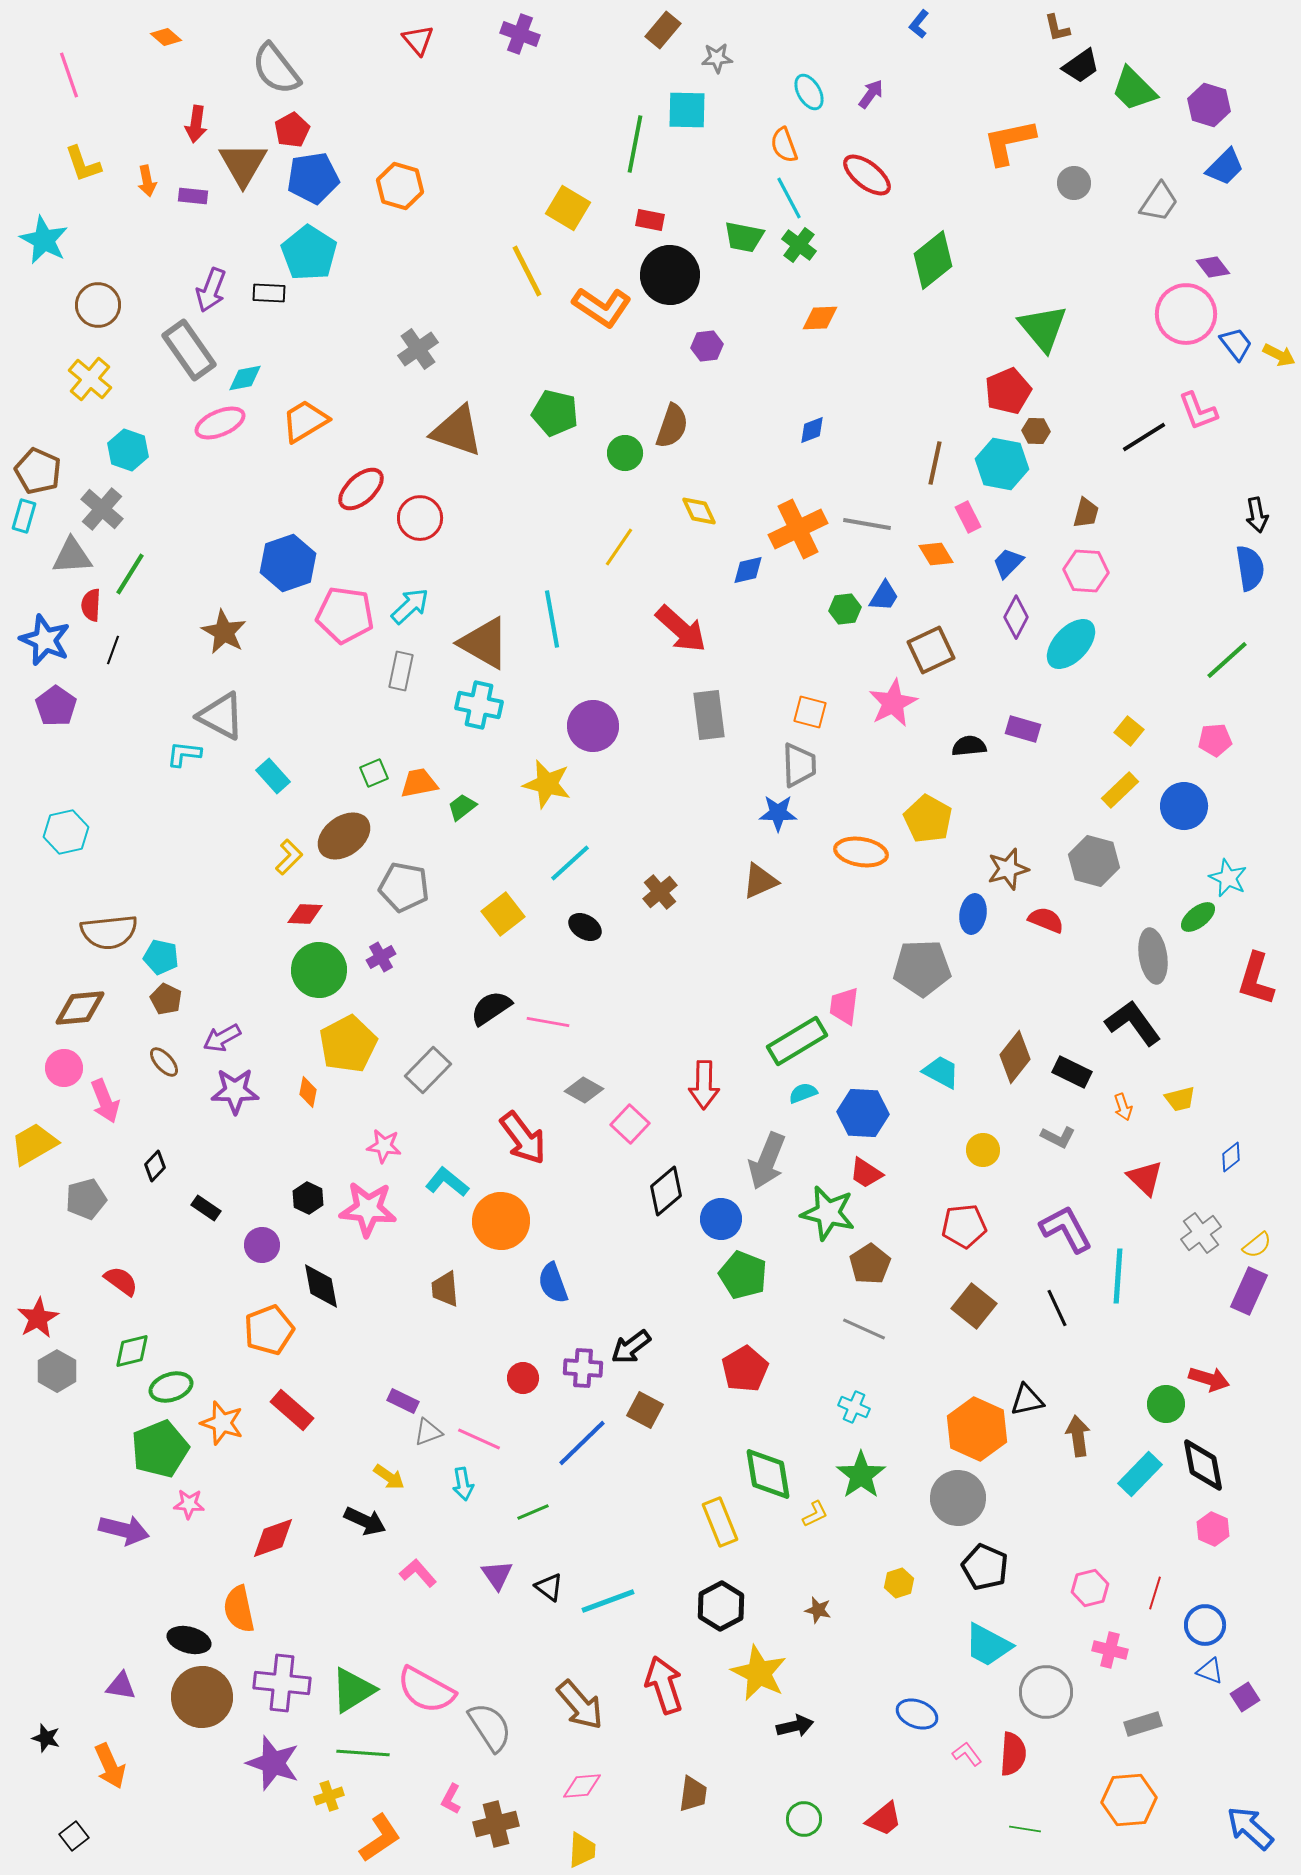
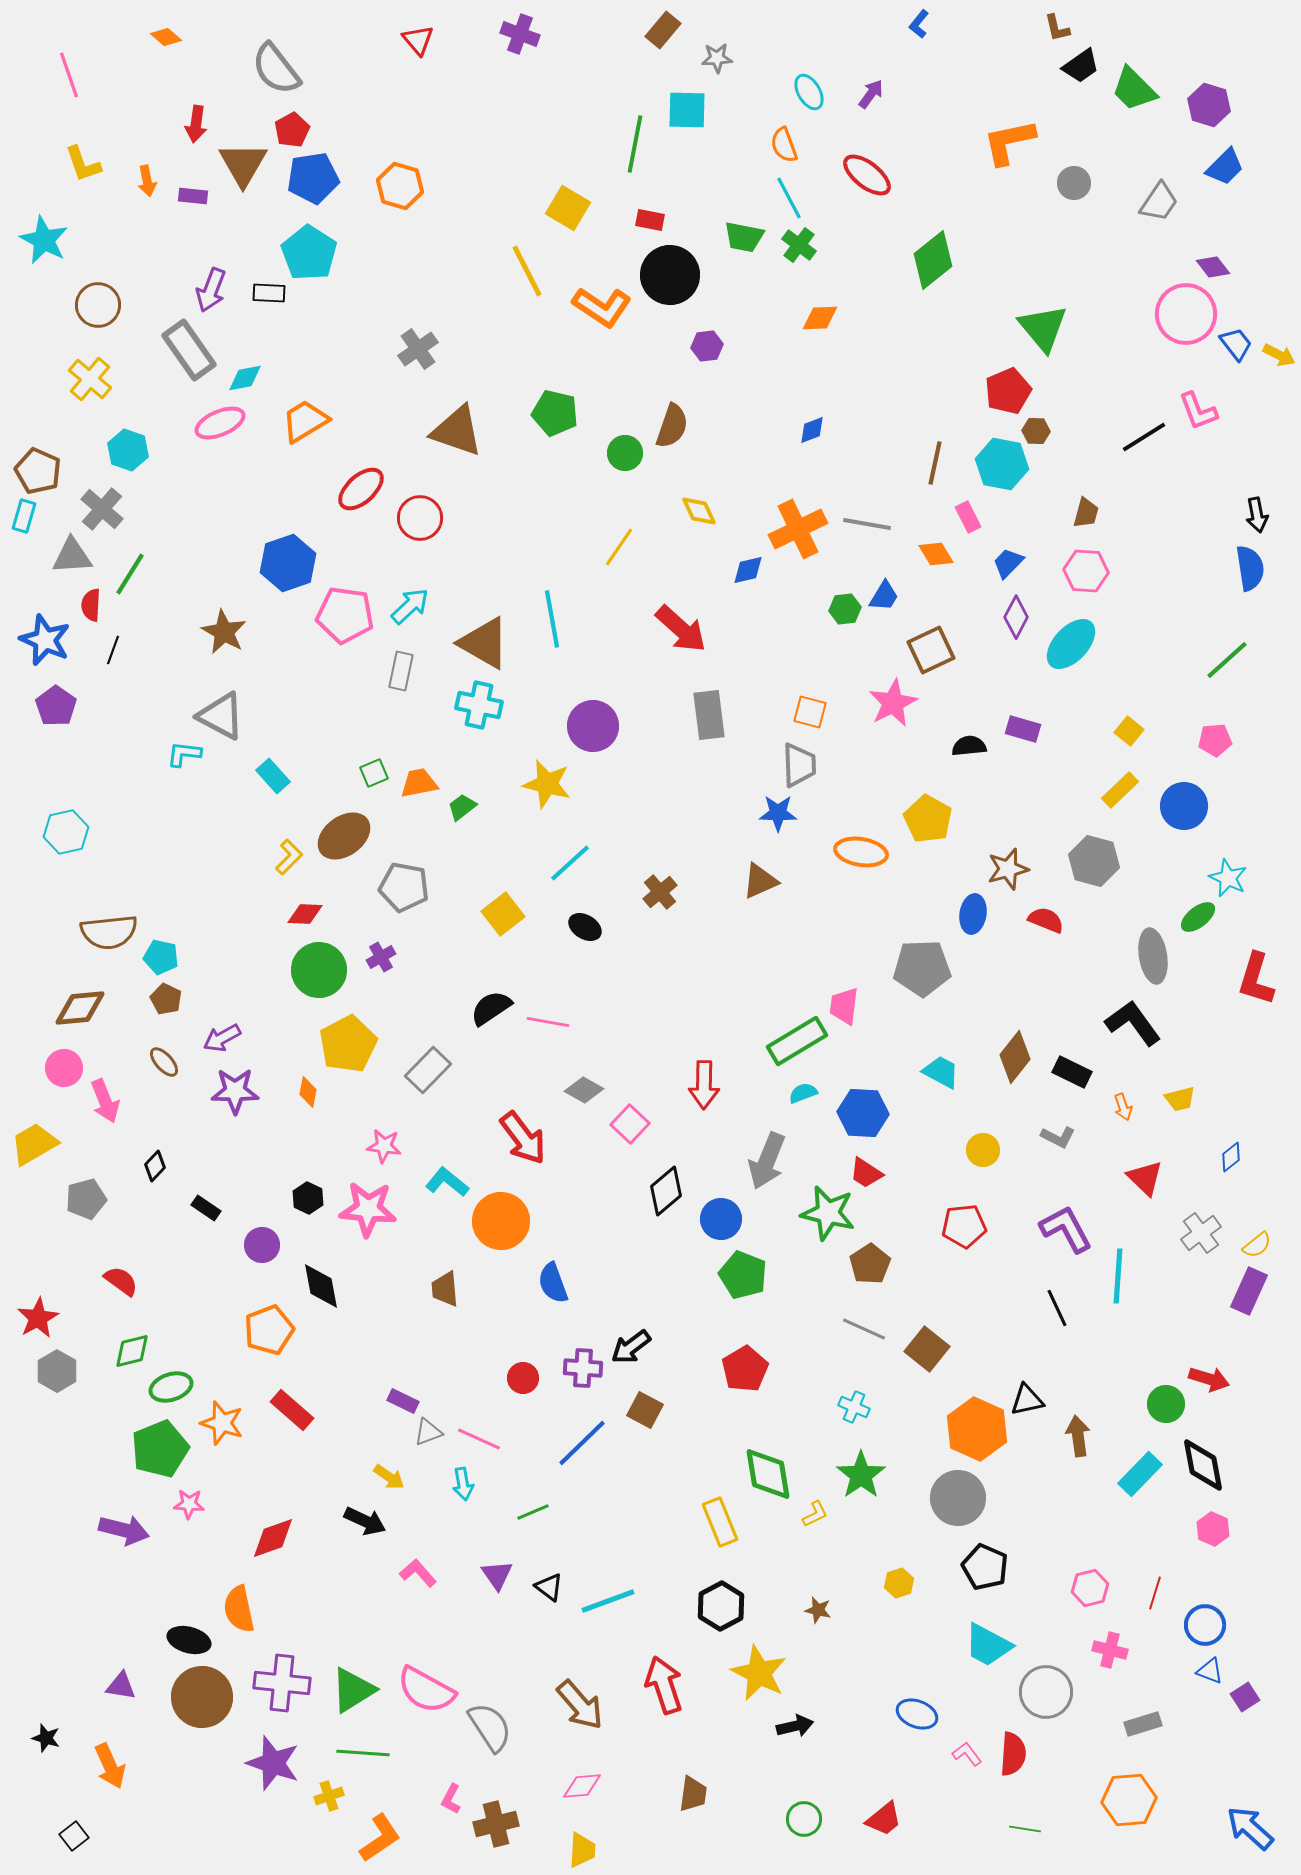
brown square at (974, 1306): moved 47 px left, 43 px down
